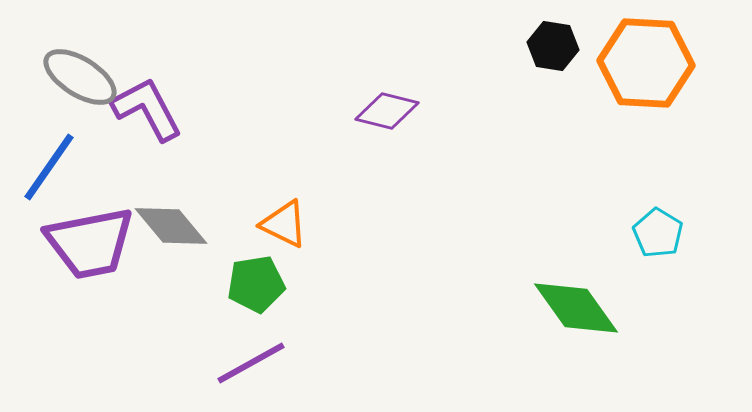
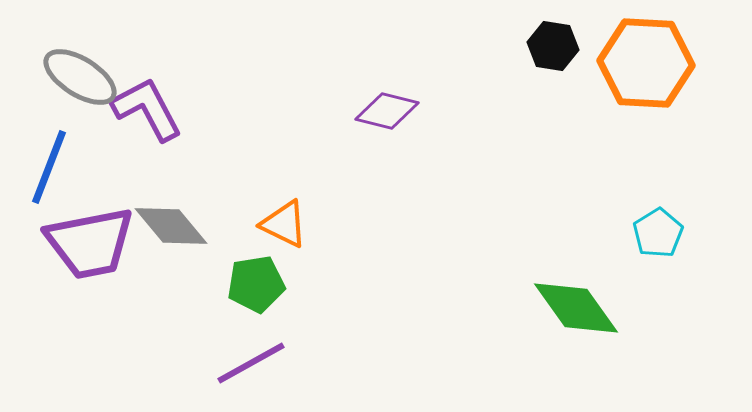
blue line: rotated 14 degrees counterclockwise
cyan pentagon: rotated 9 degrees clockwise
